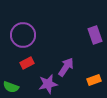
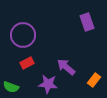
purple rectangle: moved 8 px left, 13 px up
purple arrow: rotated 84 degrees counterclockwise
orange rectangle: rotated 32 degrees counterclockwise
purple star: rotated 18 degrees clockwise
